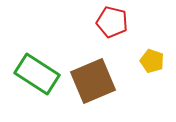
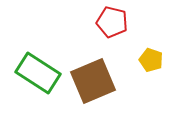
yellow pentagon: moved 1 px left, 1 px up
green rectangle: moved 1 px right, 1 px up
